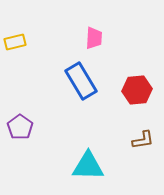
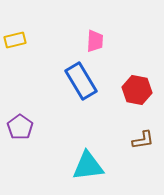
pink trapezoid: moved 1 px right, 3 px down
yellow rectangle: moved 2 px up
red hexagon: rotated 16 degrees clockwise
cyan triangle: rotated 8 degrees counterclockwise
